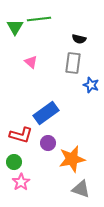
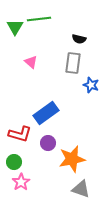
red L-shape: moved 1 px left, 1 px up
